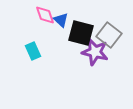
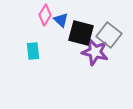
pink diamond: rotated 50 degrees clockwise
cyan rectangle: rotated 18 degrees clockwise
